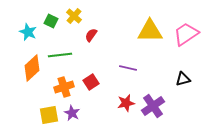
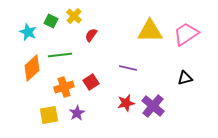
black triangle: moved 2 px right, 1 px up
purple cross: rotated 15 degrees counterclockwise
purple star: moved 5 px right; rotated 14 degrees clockwise
